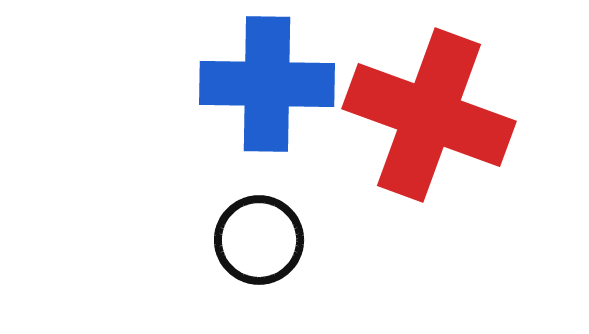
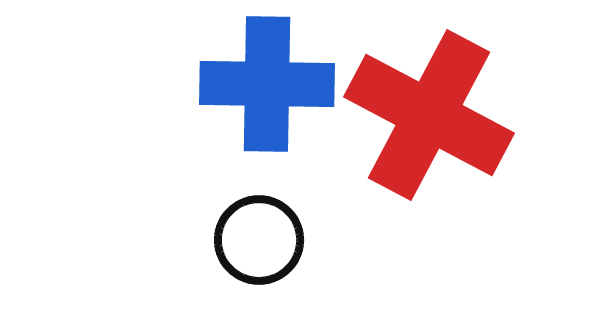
red cross: rotated 8 degrees clockwise
